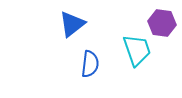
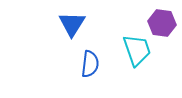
blue triangle: rotated 20 degrees counterclockwise
